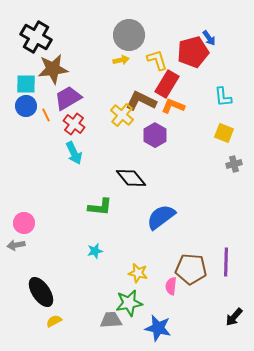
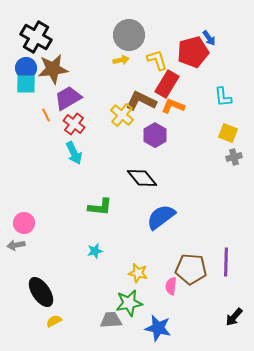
blue circle: moved 38 px up
yellow square: moved 4 px right
gray cross: moved 7 px up
black diamond: moved 11 px right
